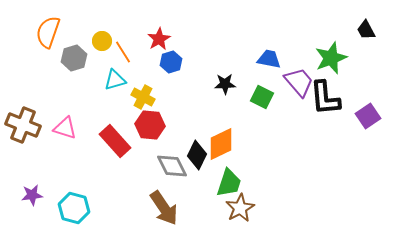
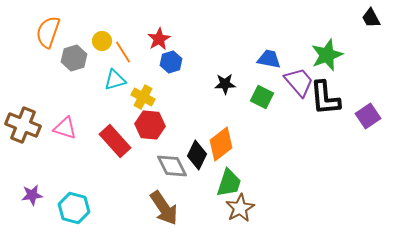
black trapezoid: moved 5 px right, 12 px up
green star: moved 4 px left, 3 px up
orange diamond: rotated 12 degrees counterclockwise
